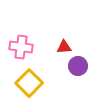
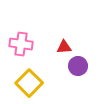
pink cross: moved 3 px up
